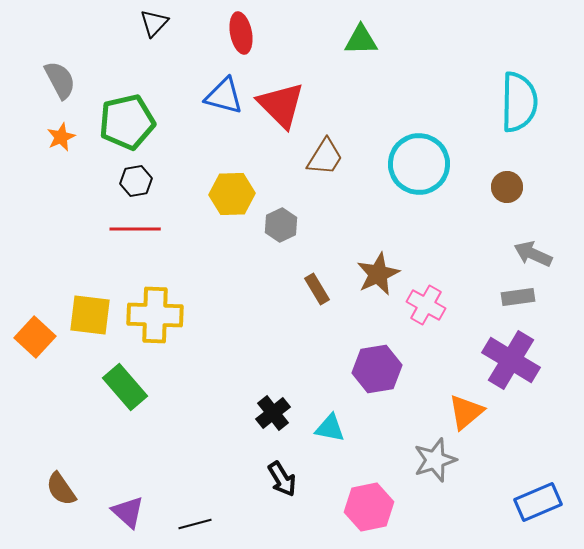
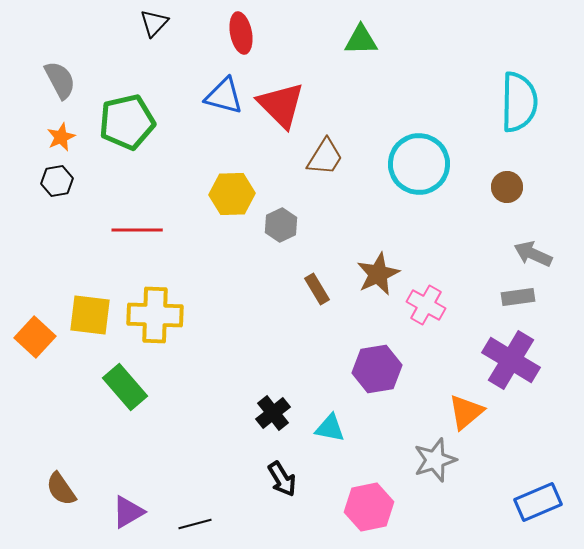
black hexagon: moved 79 px left
red line: moved 2 px right, 1 px down
purple triangle: rotated 48 degrees clockwise
